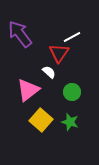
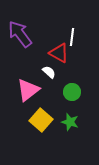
white line: rotated 54 degrees counterclockwise
red triangle: rotated 35 degrees counterclockwise
